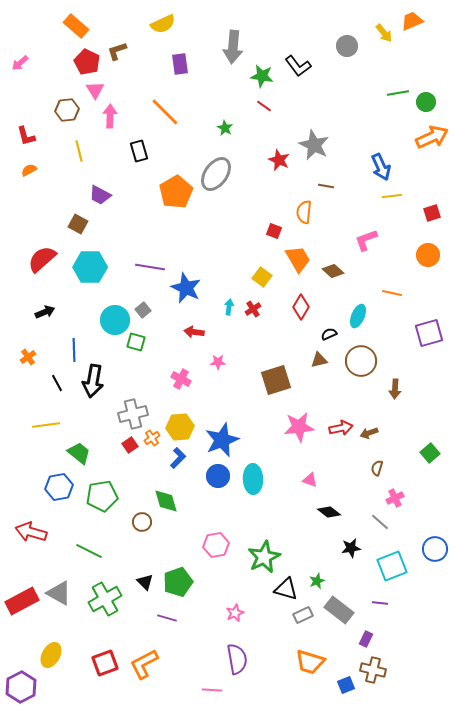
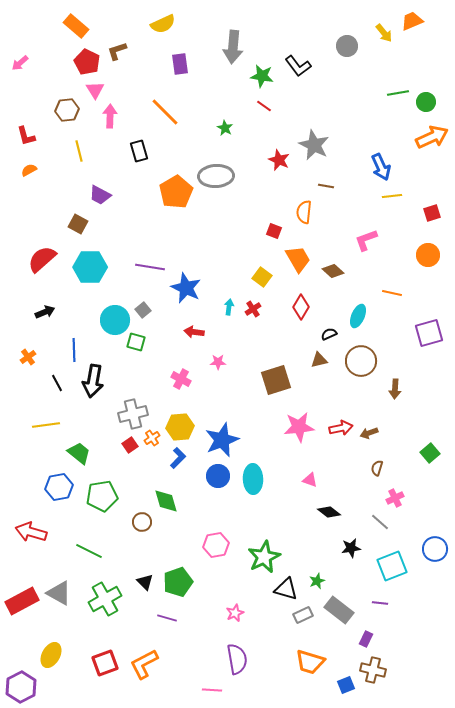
gray ellipse at (216, 174): moved 2 px down; rotated 52 degrees clockwise
